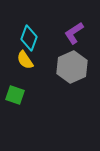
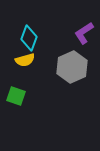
purple L-shape: moved 10 px right
yellow semicircle: rotated 72 degrees counterclockwise
green square: moved 1 px right, 1 px down
